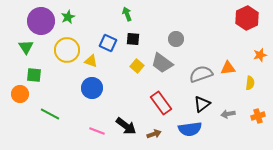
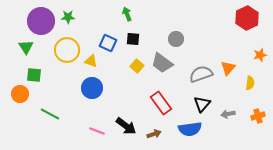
green star: rotated 24 degrees clockwise
orange triangle: rotated 42 degrees counterclockwise
black triangle: rotated 12 degrees counterclockwise
